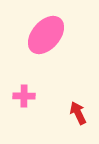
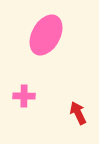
pink ellipse: rotated 12 degrees counterclockwise
